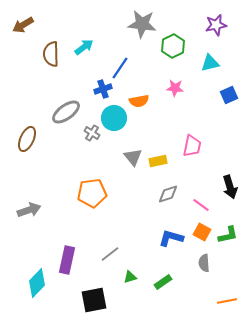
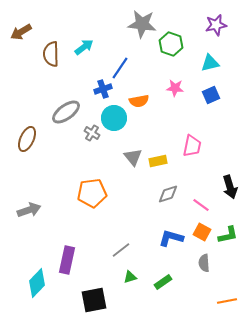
brown arrow: moved 2 px left, 7 px down
green hexagon: moved 2 px left, 2 px up; rotated 15 degrees counterclockwise
blue square: moved 18 px left
gray line: moved 11 px right, 4 px up
